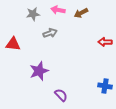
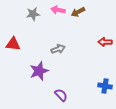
brown arrow: moved 3 px left, 1 px up
gray arrow: moved 8 px right, 16 px down
